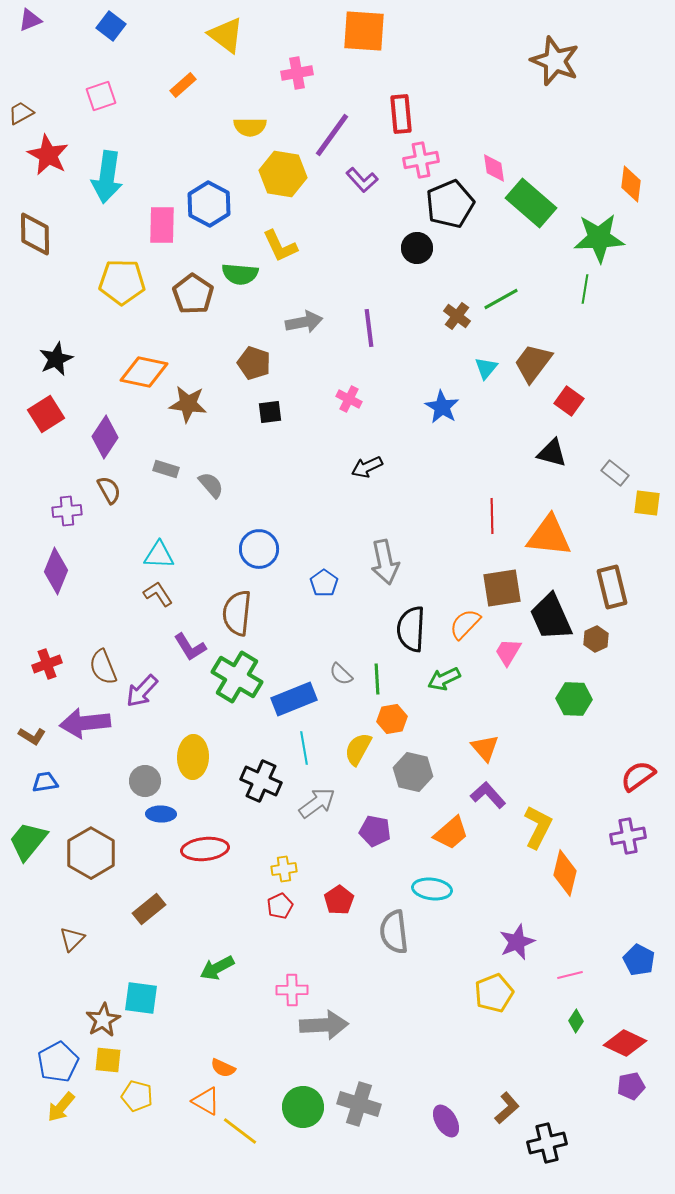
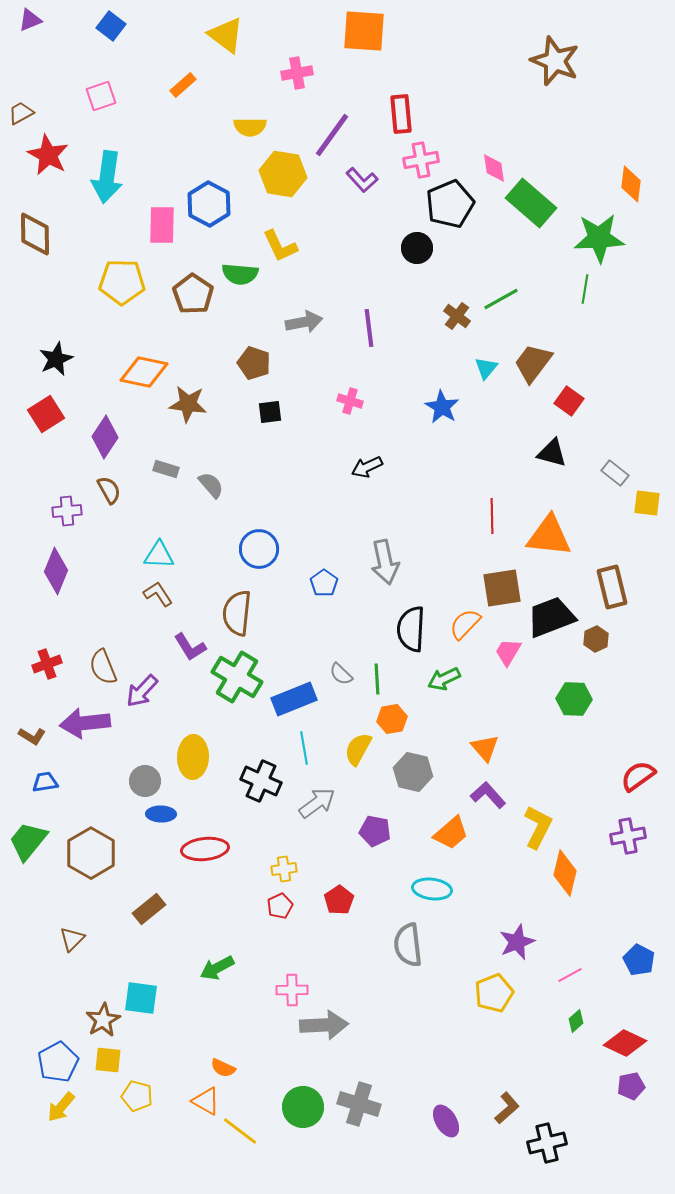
pink cross at (349, 399): moved 1 px right, 2 px down; rotated 10 degrees counterclockwise
black trapezoid at (551, 617): rotated 93 degrees clockwise
gray semicircle at (394, 932): moved 14 px right, 13 px down
pink line at (570, 975): rotated 15 degrees counterclockwise
green diamond at (576, 1021): rotated 15 degrees clockwise
